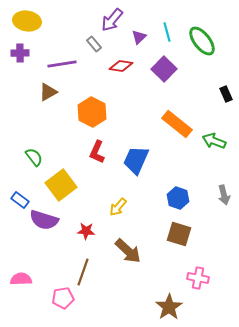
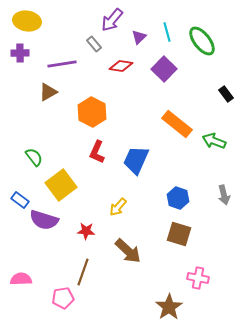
black rectangle: rotated 14 degrees counterclockwise
